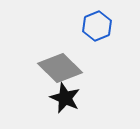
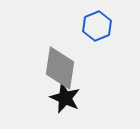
gray diamond: rotated 54 degrees clockwise
